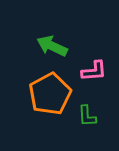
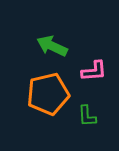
orange pentagon: moved 2 px left; rotated 15 degrees clockwise
